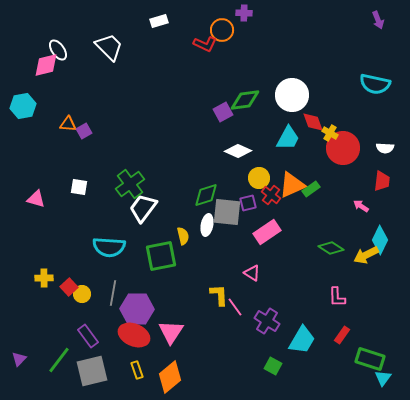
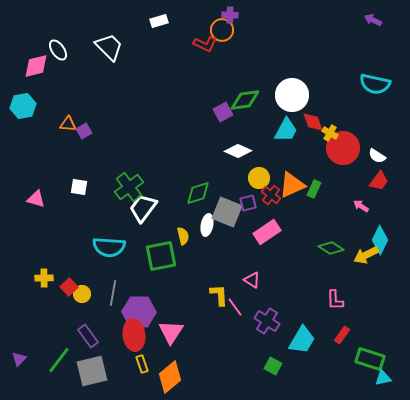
purple cross at (244, 13): moved 14 px left, 2 px down
purple arrow at (378, 20): moved 5 px left; rotated 138 degrees clockwise
pink diamond at (46, 65): moved 10 px left, 1 px down
cyan trapezoid at (288, 138): moved 2 px left, 8 px up
white semicircle at (385, 148): moved 8 px left, 8 px down; rotated 30 degrees clockwise
red trapezoid at (382, 181): moved 3 px left; rotated 30 degrees clockwise
green cross at (130, 184): moved 1 px left, 3 px down
green rectangle at (311, 189): moved 3 px right; rotated 30 degrees counterclockwise
green diamond at (206, 195): moved 8 px left, 2 px up
gray square at (227, 212): rotated 16 degrees clockwise
pink triangle at (252, 273): moved 7 px down
pink L-shape at (337, 297): moved 2 px left, 3 px down
purple hexagon at (137, 309): moved 2 px right, 3 px down
red ellipse at (134, 335): rotated 60 degrees clockwise
yellow rectangle at (137, 370): moved 5 px right, 6 px up
cyan triangle at (383, 378): rotated 42 degrees clockwise
